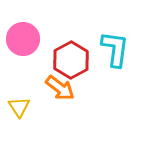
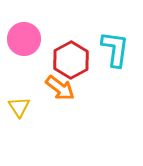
pink circle: moved 1 px right
